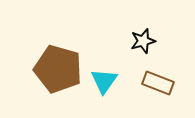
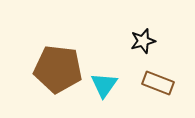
brown pentagon: rotated 9 degrees counterclockwise
cyan triangle: moved 4 px down
